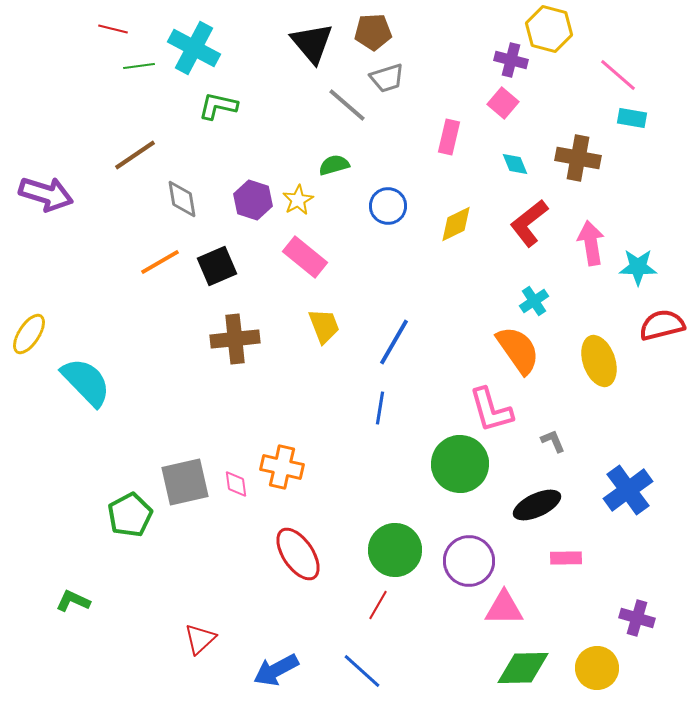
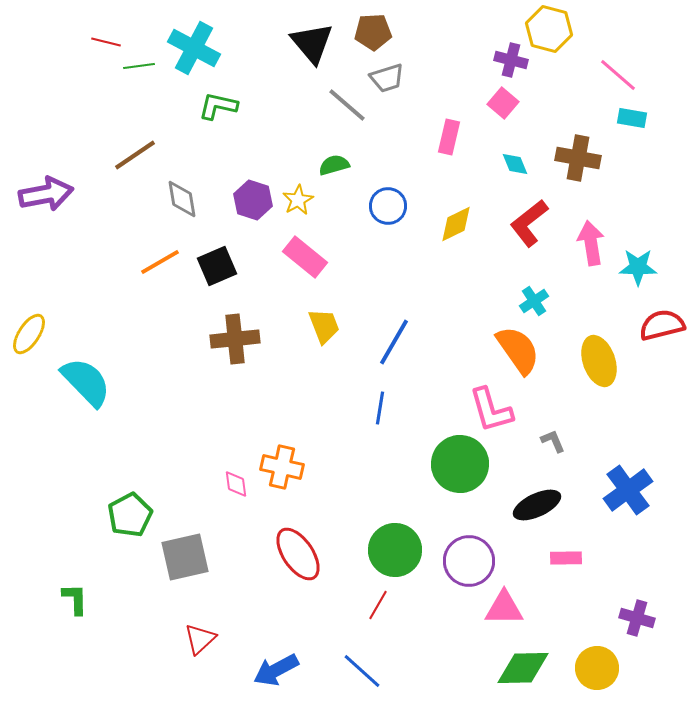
red line at (113, 29): moved 7 px left, 13 px down
purple arrow at (46, 194): rotated 28 degrees counterclockwise
gray square at (185, 482): moved 75 px down
green L-shape at (73, 601): moved 2 px right, 2 px up; rotated 64 degrees clockwise
